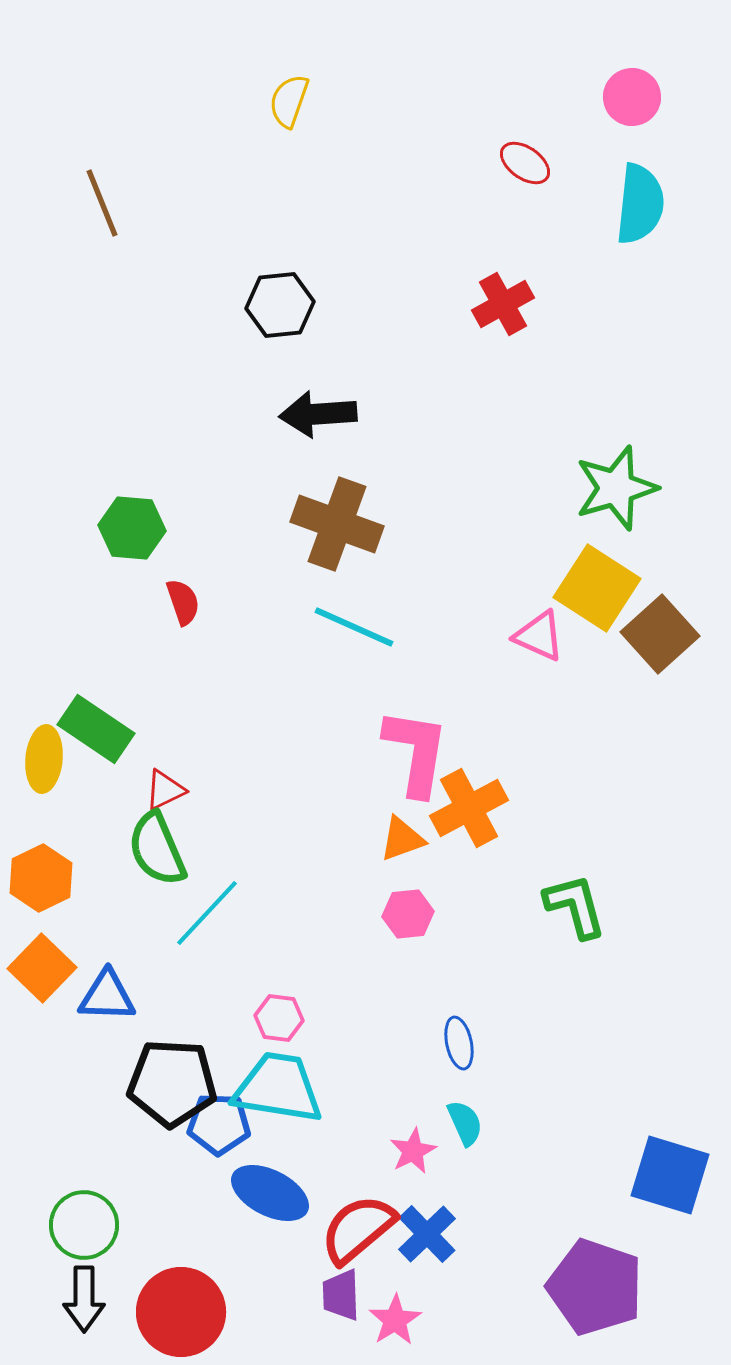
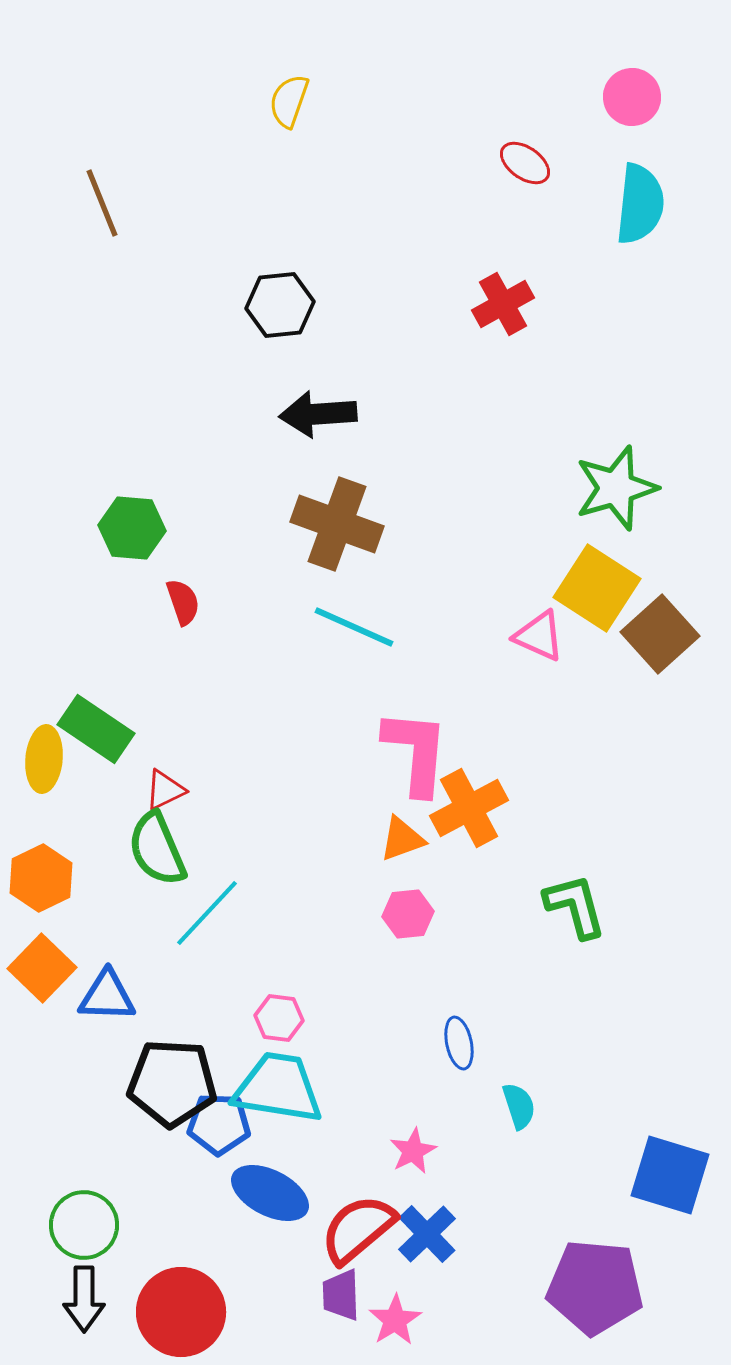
pink L-shape at (416, 752): rotated 4 degrees counterclockwise
cyan semicircle at (465, 1123): moved 54 px right, 17 px up; rotated 6 degrees clockwise
purple pentagon at (595, 1287): rotated 14 degrees counterclockwise
